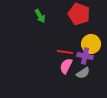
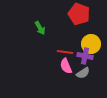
green arrow: moved 12 px down
pink semicircle: rotated 49 degrees counterclockwise
